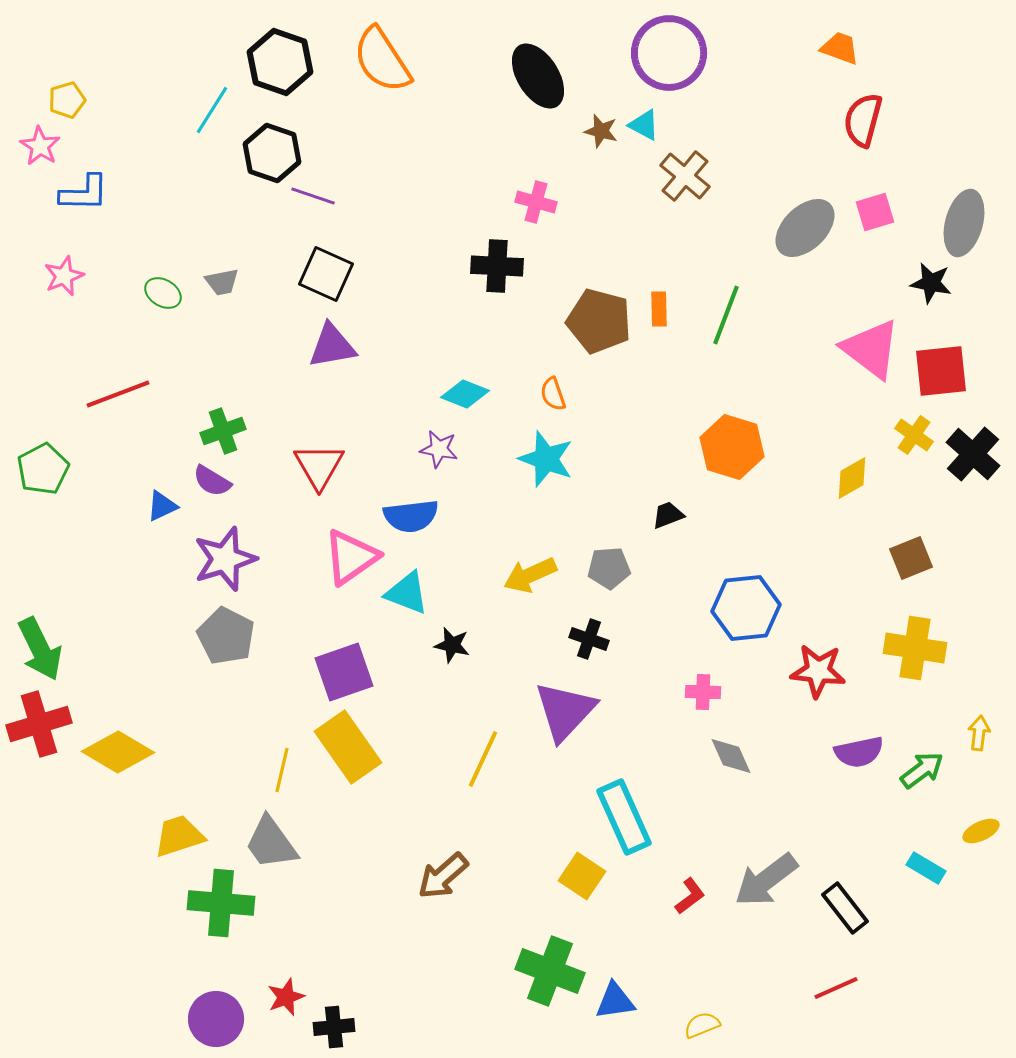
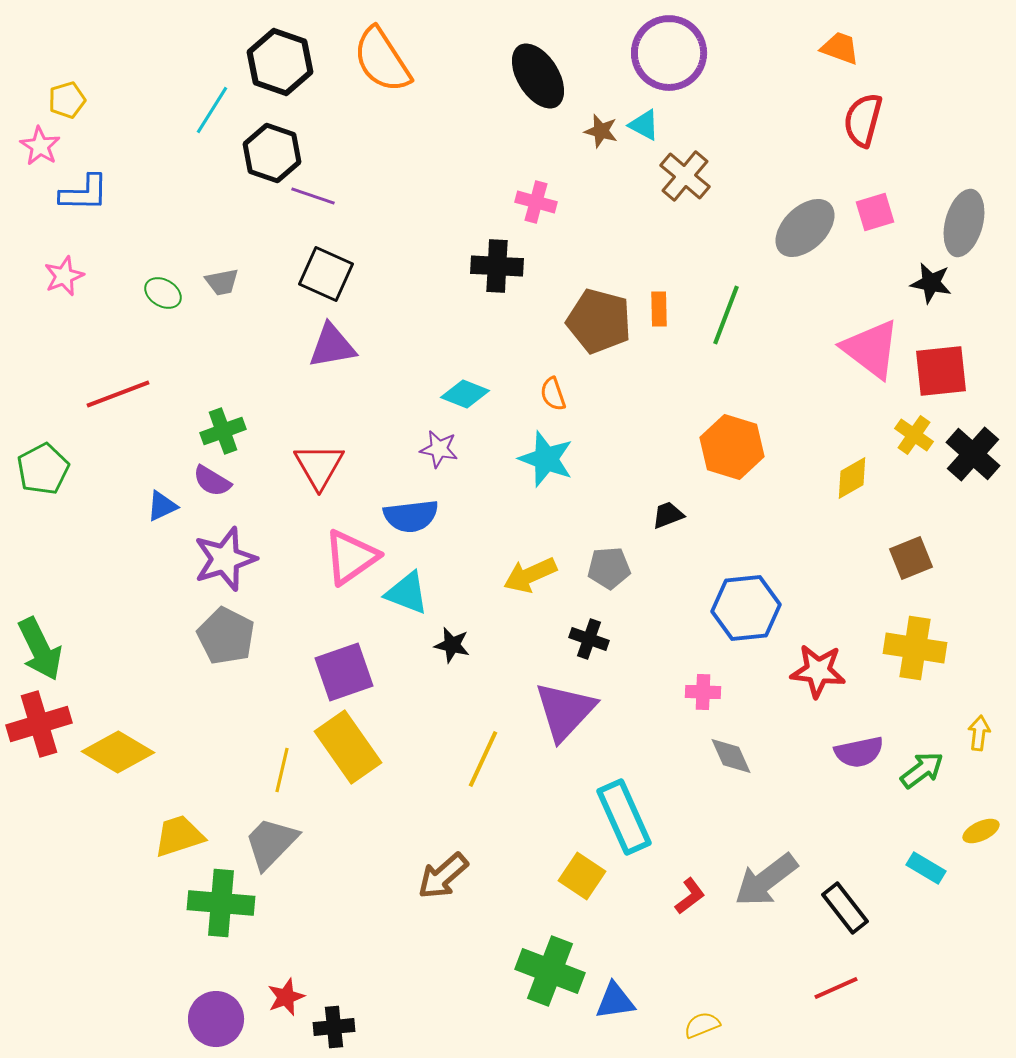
gray trapezoid at (271, 843): rotated 80 degrees clockwise
